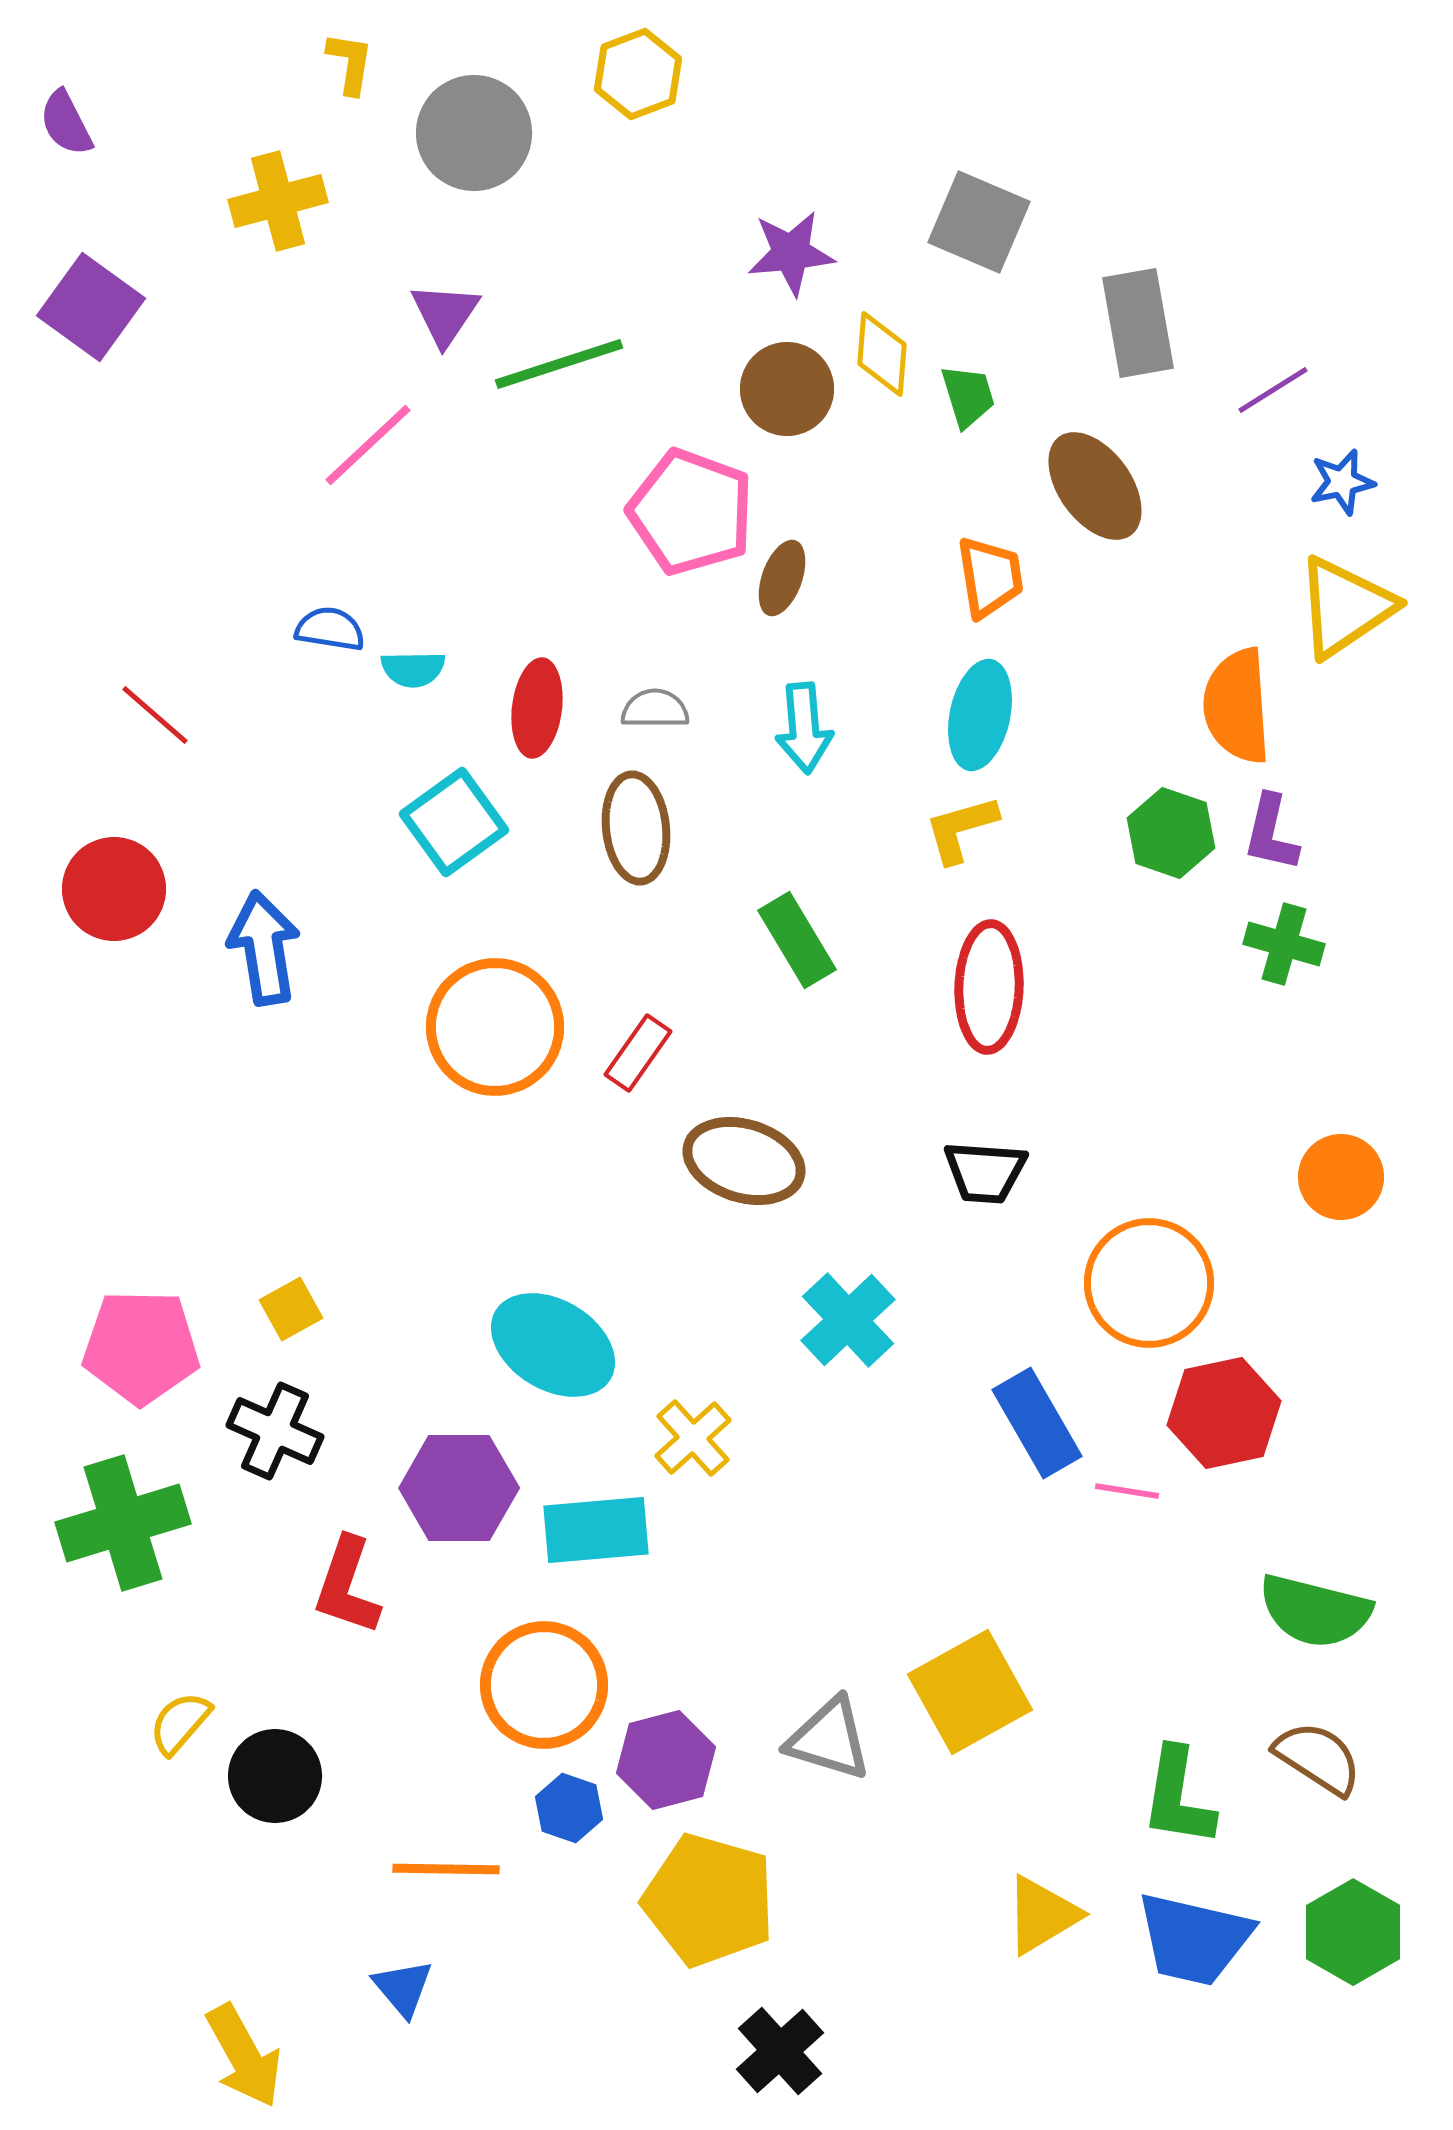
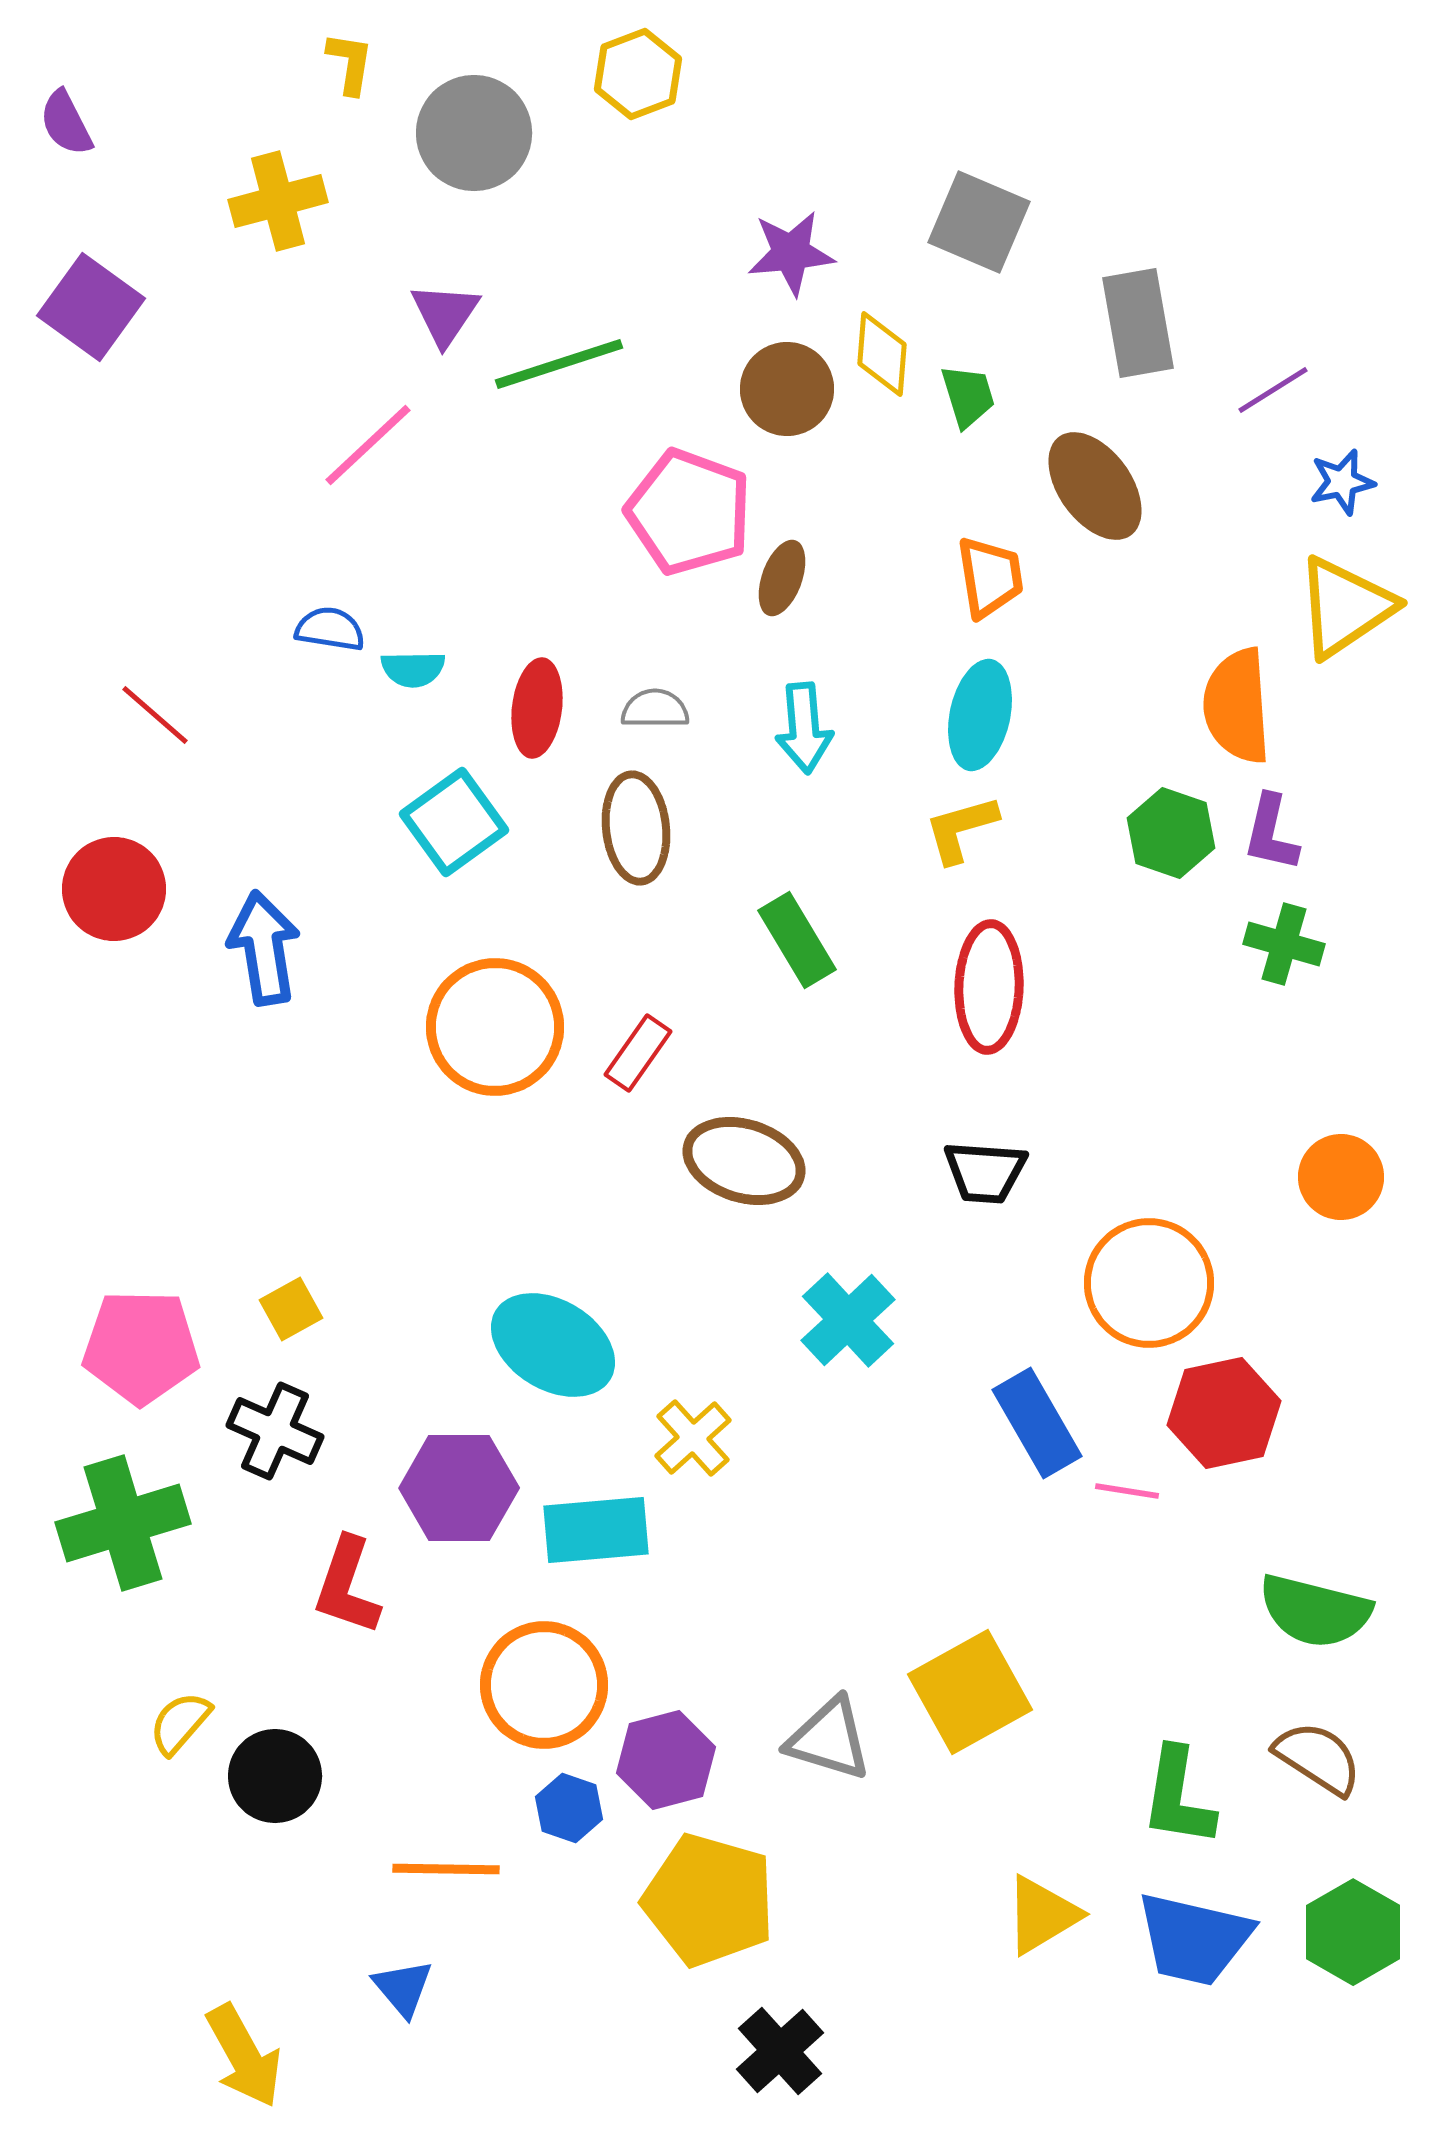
pink pentagon at (691, 512): moved 2 px left
